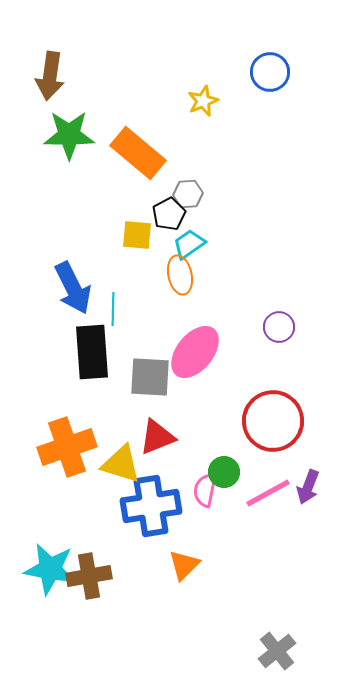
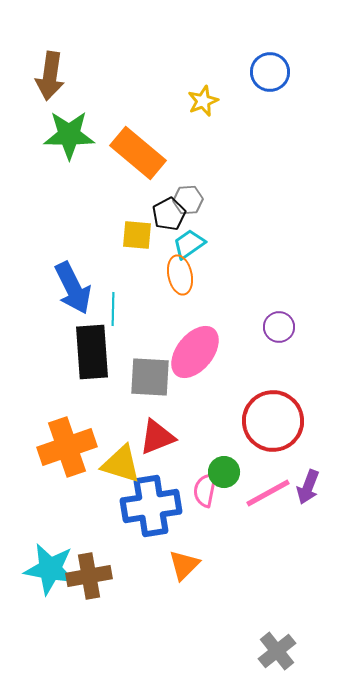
gray hexagon: moved 6 px down
